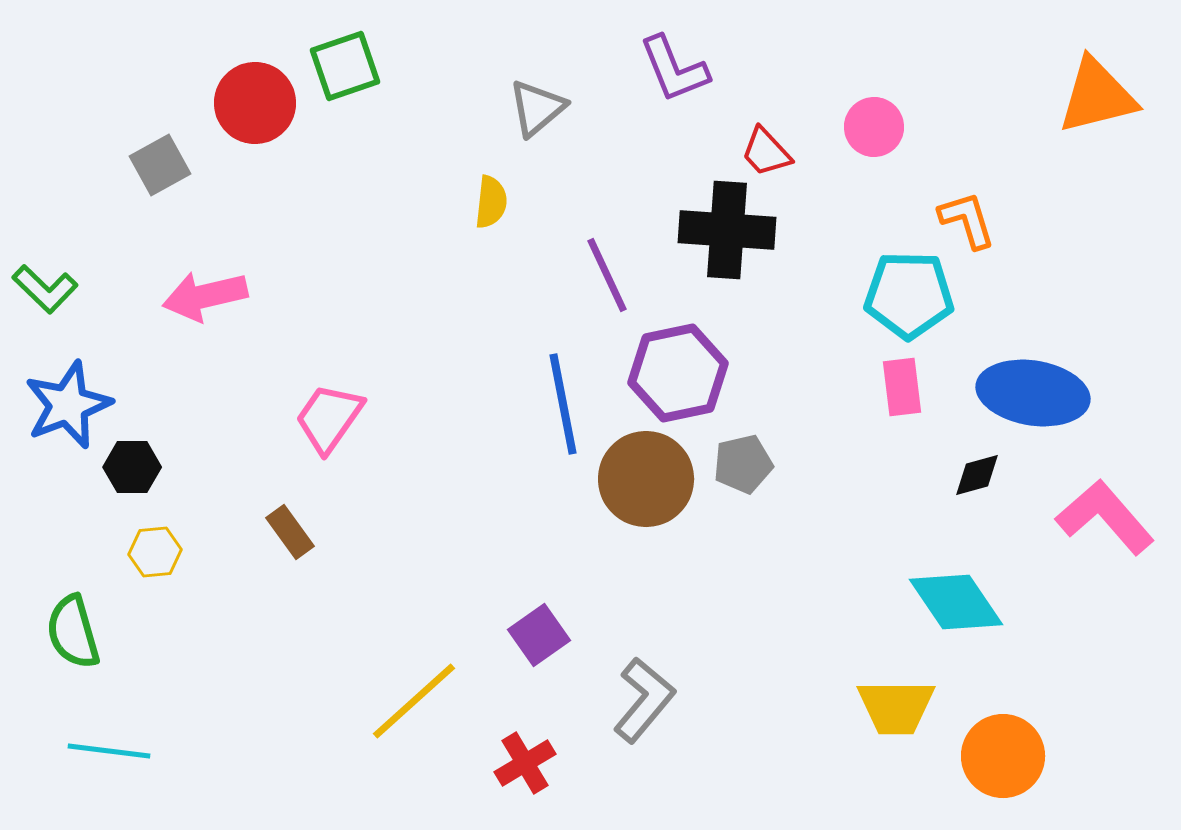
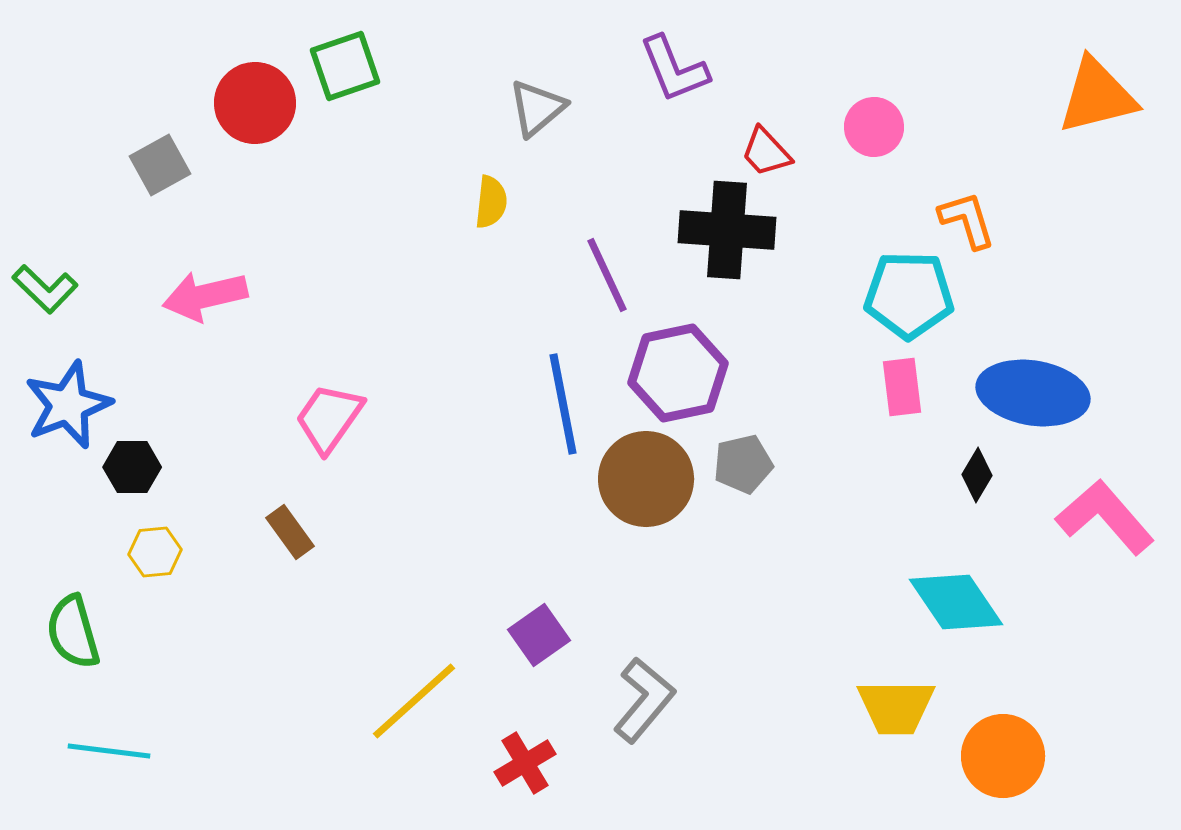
black diamond: rotated 44 degrees counterclockwise
